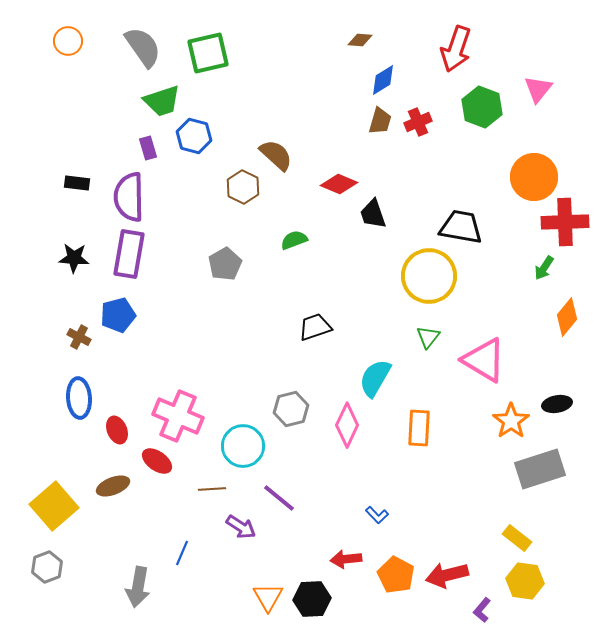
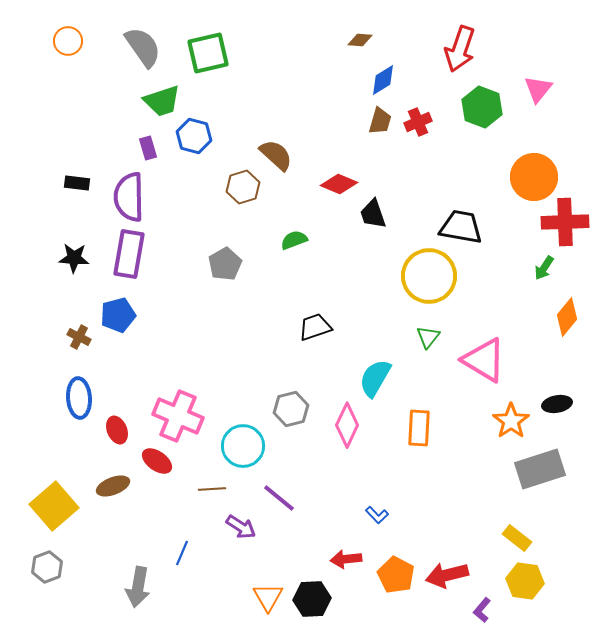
red arrow at (456, 49): moved 4 px right
brown hexagon at (243, 187): rotated 16 degrees clockwise
